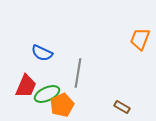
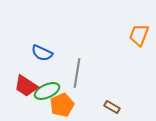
orange trapezoid: moved 1 px left, 4 px up
gray line: moved 1 px left
red trapezoid: rotated 100 degrees clockwise
green ellipse: moved 3 px up
brown rectangle: moved 10 px left
